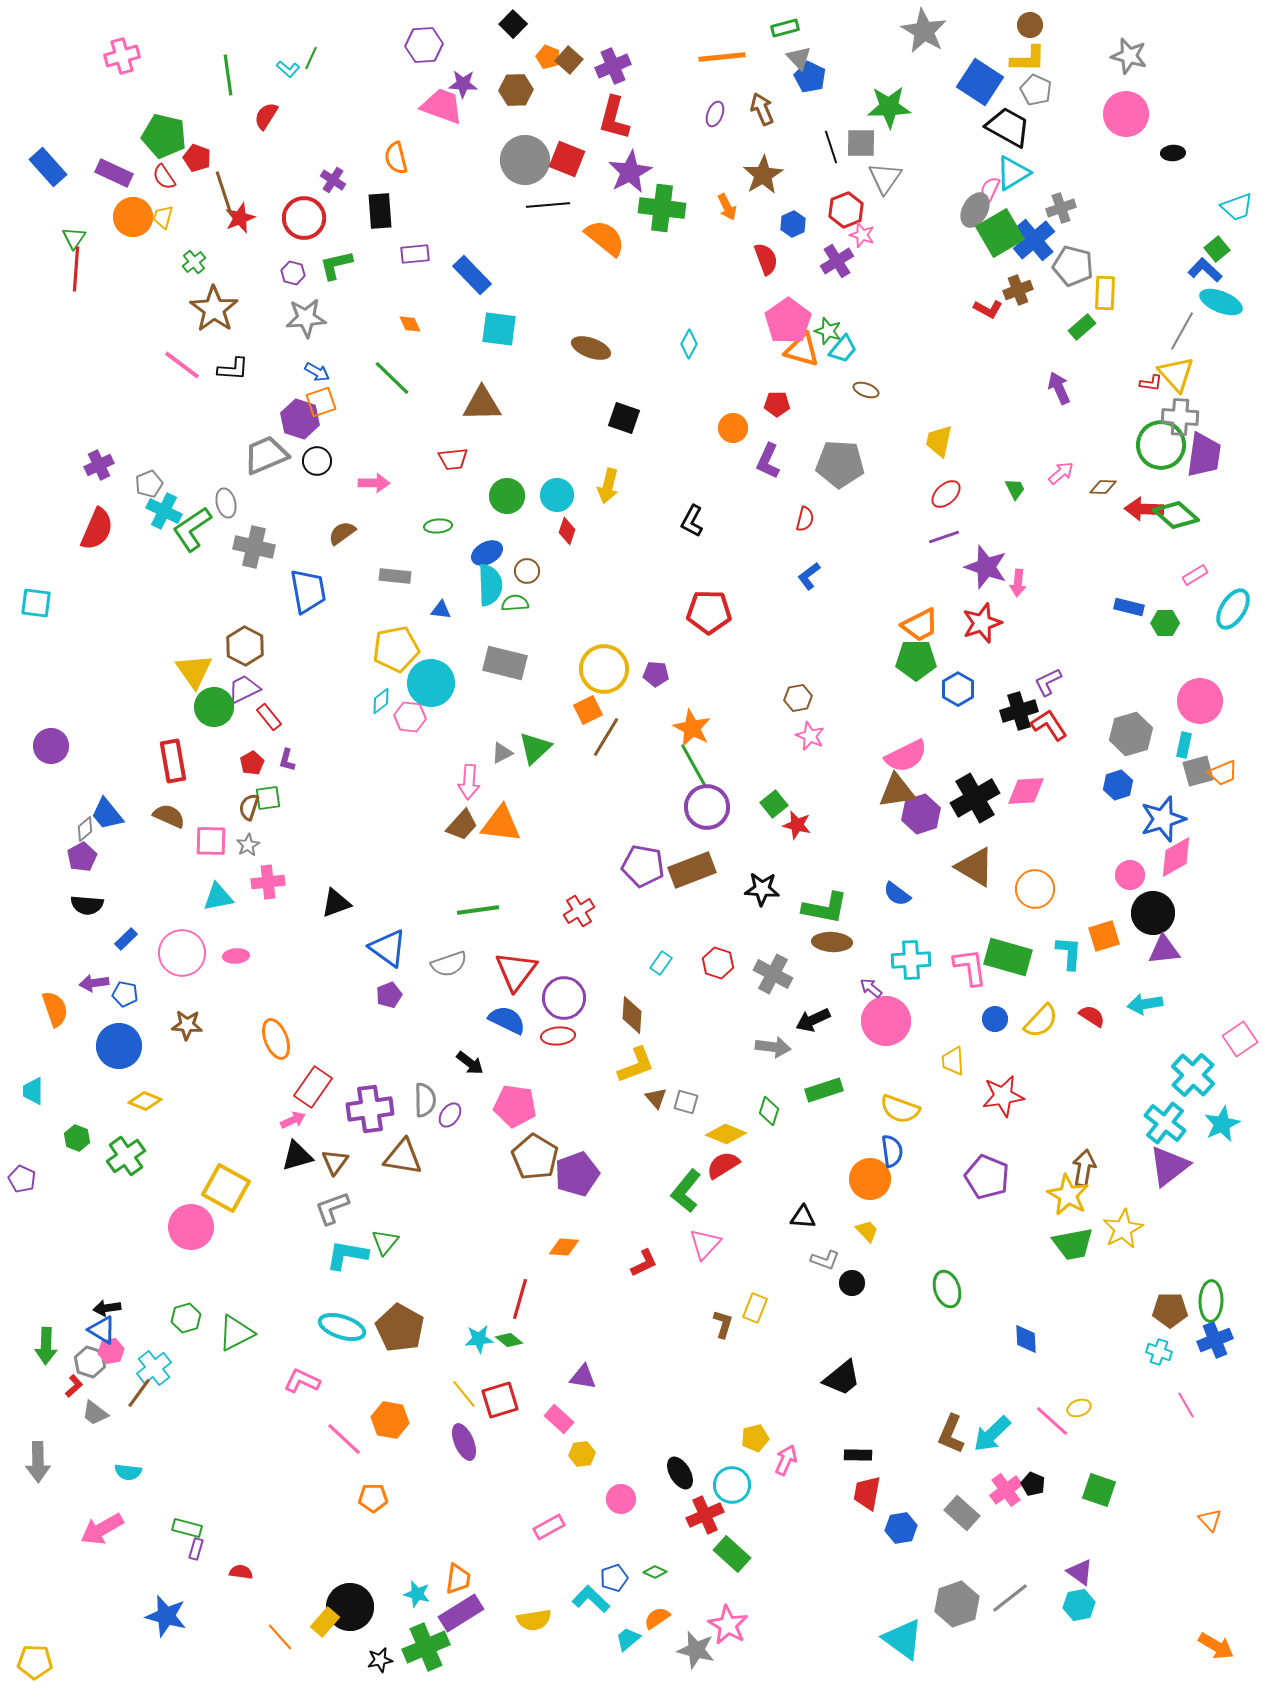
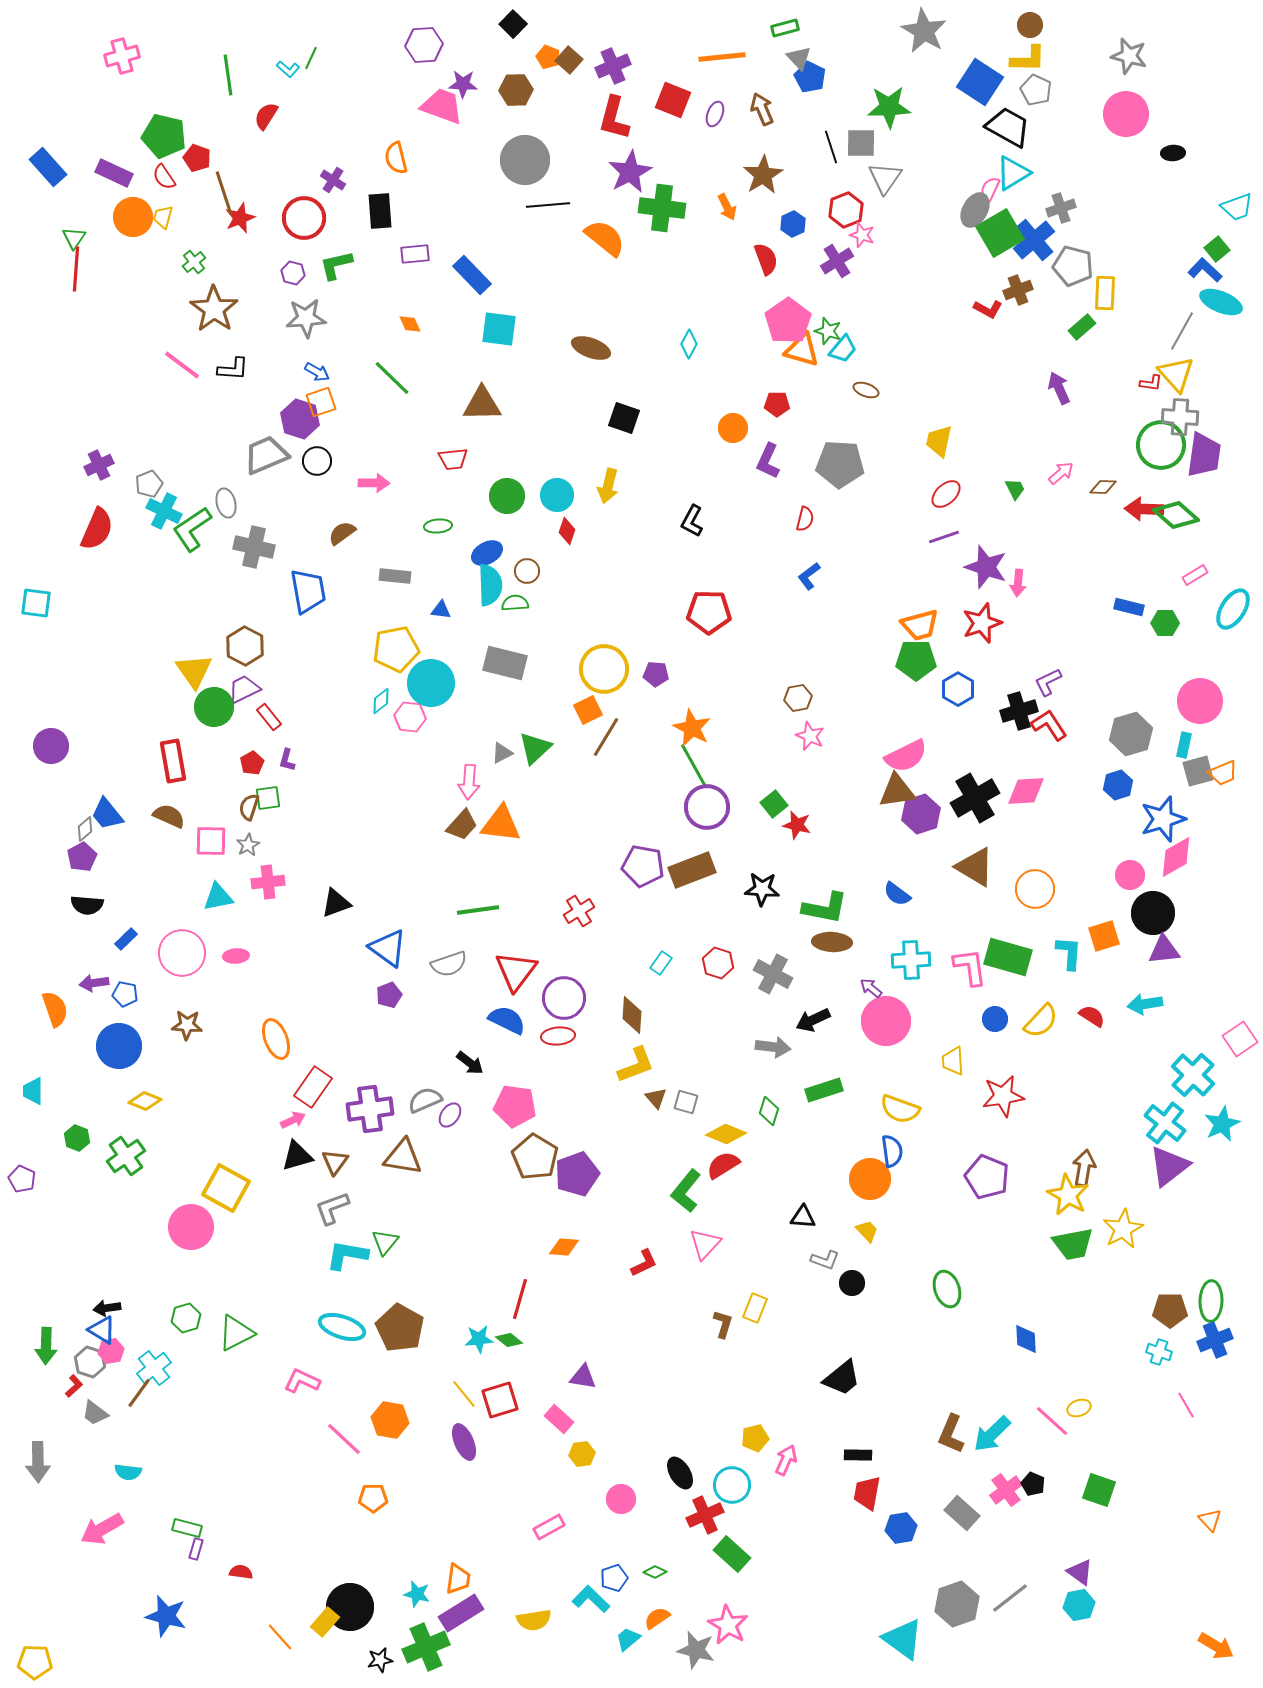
red square at (567, 159): moved 106 px right, 59 px up
orange trapezoid at (920, 625): rotated 12 degrees clockwise
gray semicircle at (425, 1100): rotated 112 degrees counterclockwise
